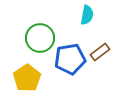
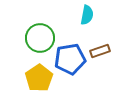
brown rectangle: moved 1 px up; rotated 18 degrees clockwise
yellow pentagon: moved 12 px right
